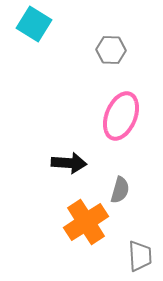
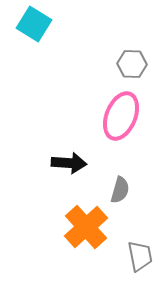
gray hexagon: moved 21 px right, 14 px down
orange cross: moved 5 px down; rotated 9 degrees counterclockwise
gray trapezoid: rotated 8 degrees counterclockwise
